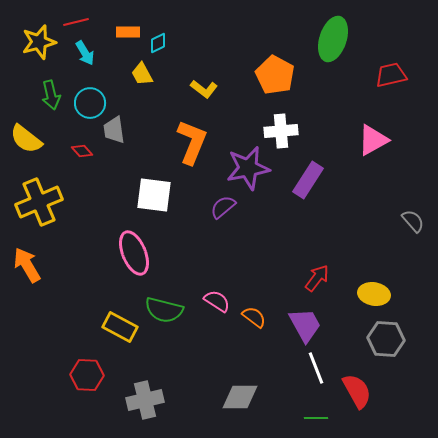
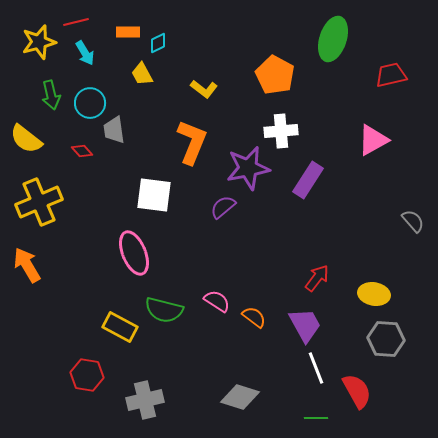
red hexagon: rotated 8 degrees clockwise
gray diamond: rotated 18 degrees clockwise
